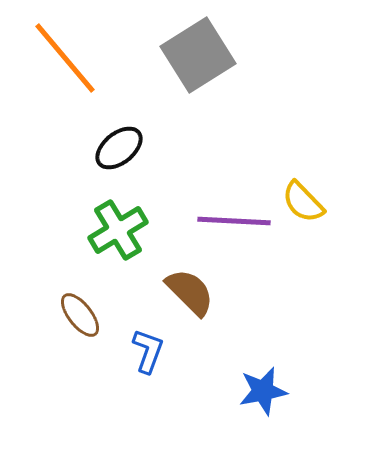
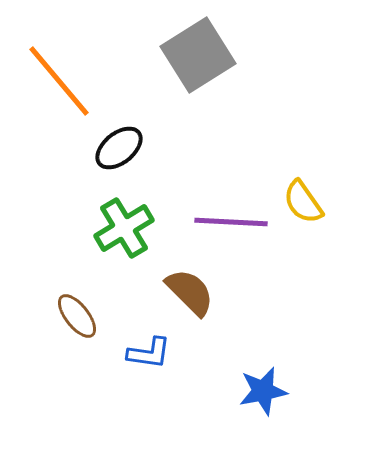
orange line: moved 6 px left, 23 px down
yellow semicircle: rotated 9 degrees clockwise
purple line: moved 3 px left, 1 px down
green cross: moved 6 px right, 2 px up
brown ellipse: moved 3 px left, 1 px down
blue L-shape: moved 1 px right, 2 px down; rotated 78 degrees clockwise
